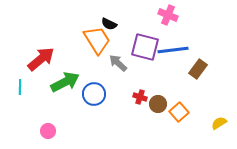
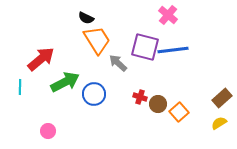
pink cross: rotated 18 degrees clockwise
black semicircle: moved 23 px left, 6 px up
brown rectangle: moved 24 px right, 29 px down; rotated 12 degrees clockwise
